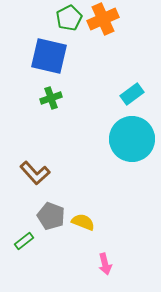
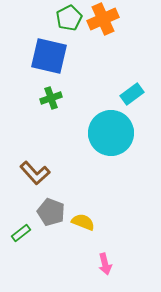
cyan circle: moved 21 px left, 6 px up
gray pentagon: moved 4 px up
green rectangle: moved 3 px left, 8 px up
